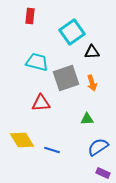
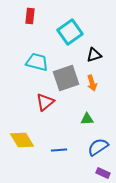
cyan square: moved 2 px left
black triangle: moved 2 px right, 3 px down; rotated 14 degrees counterclockwise
red triangle: moved 4 px right, 1 px up; rotated 36 degrees counterclockwise
blue line: moved 7 px right; rotated 21 degrees counterclockwise
